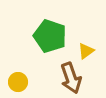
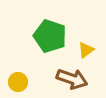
yellow triangle: moved 1 px up
brown arrow: moved 1 px right, 1 px down; rotated 52 degrees counterclockwise
